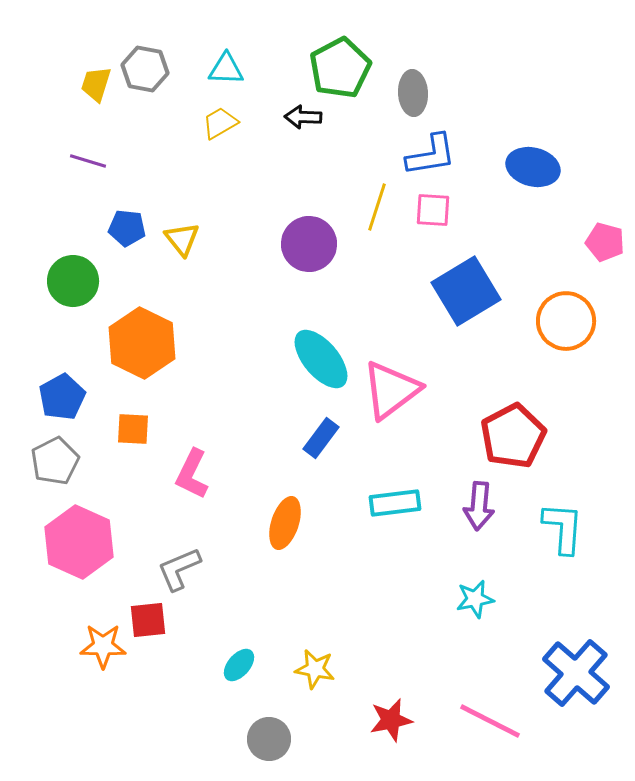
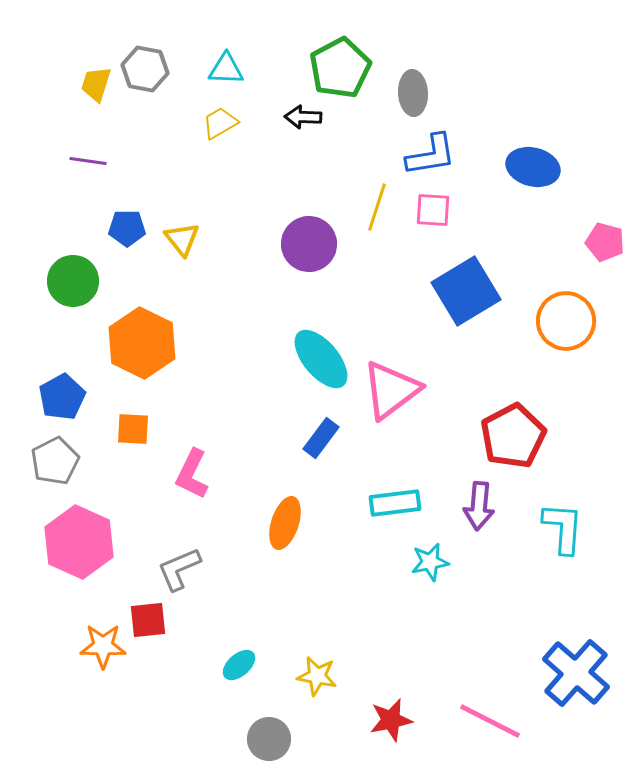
purple line at (88, 161): rotated 9 degrees counterclockwise
blue pentagon at (127, 228): rotated 6 degrees counterclockwise
cyan star at (475, 599): moved 45 px left, 37 px up
cyan ellipse at (239, 665): rotated 8 degrees clockwise
yellow star at (315, 669): moved 2 px right, 7 px down
